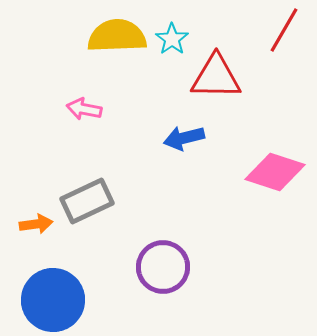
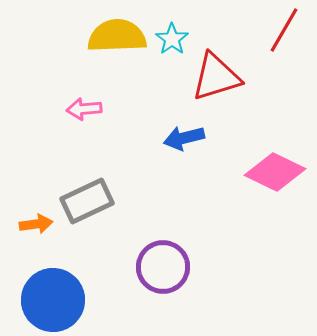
red triangle: rotated 18 degrees counterclockwise
pink arrow: rotated 16 degrees counterclockwise
pink diamond: rotated 8 degrees clockwise
